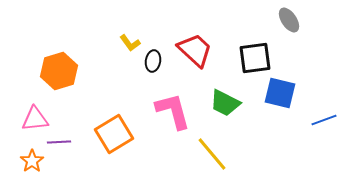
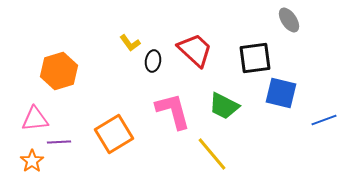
blue square: moved 1 px right
green trapezoid: moved 1 px left, 3 px down
